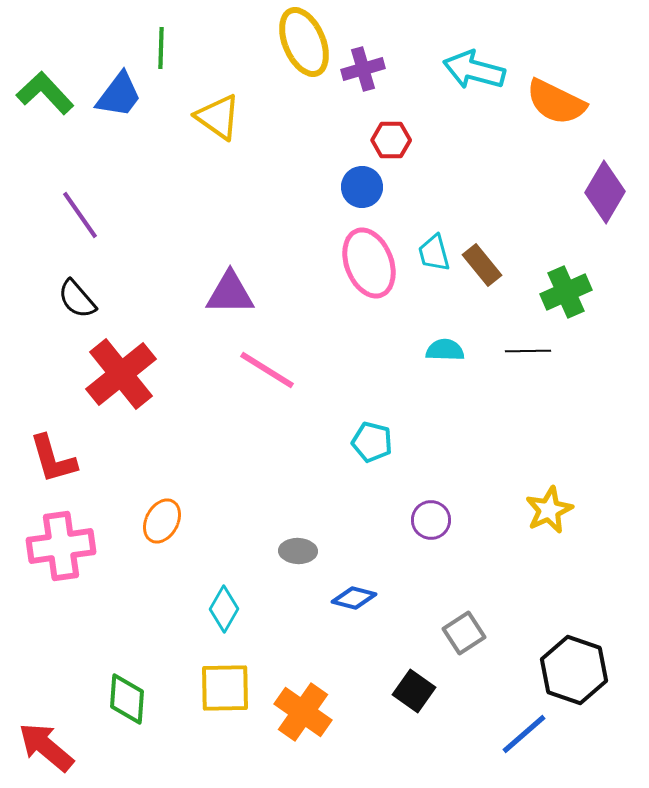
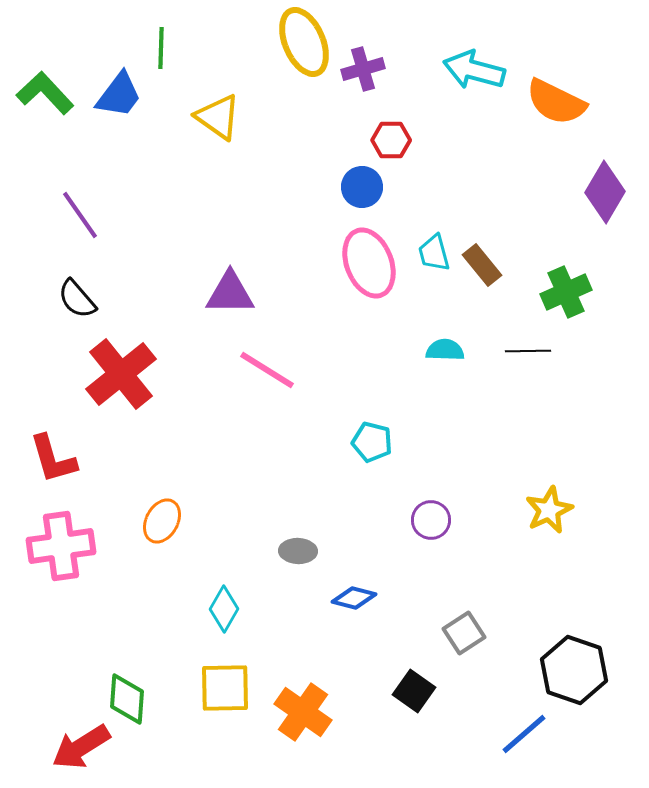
red arrow: moved 35 px right; rotated 72 degrees counterclockwise
